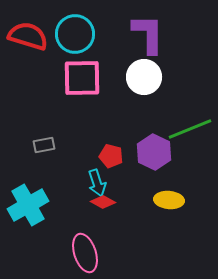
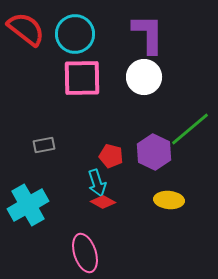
red semicircle: moved 2 px left, 7 px up; rotated 21 degrees clockwise
green line: rotated 18 degrees counterclockwise
